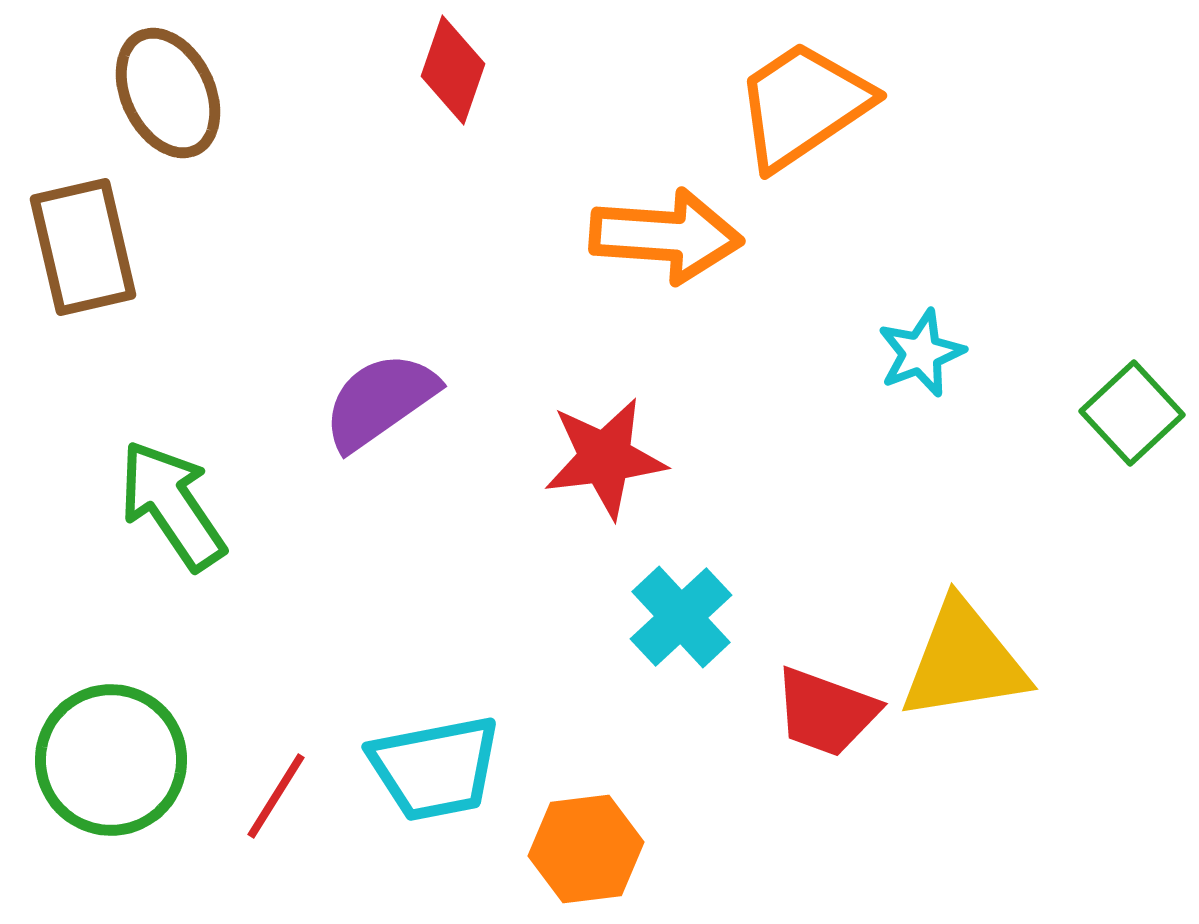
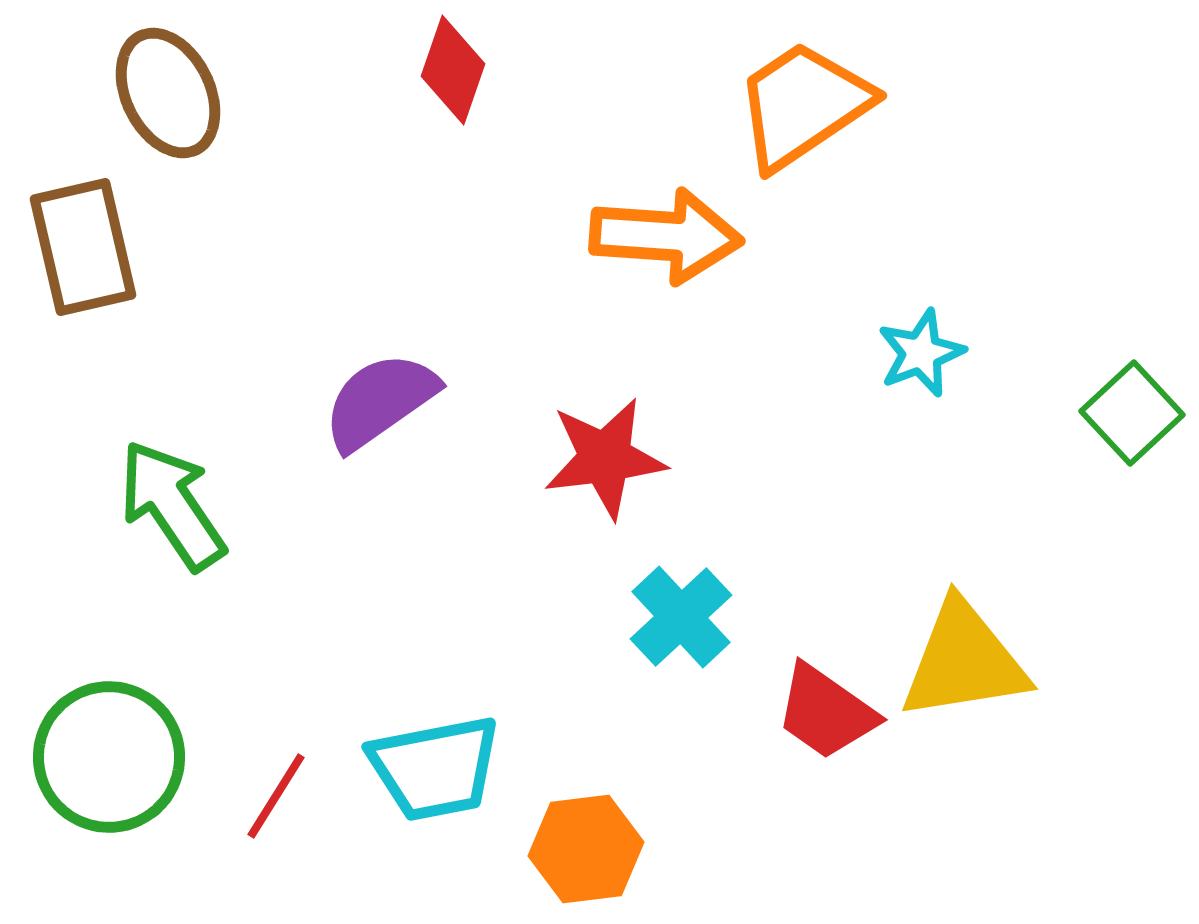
red trapezoid: rotated 15 degrees clockwise
green circle: moved 2 px left, 3 px up
